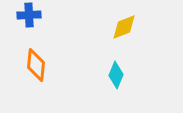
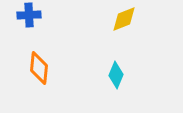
yellow diamond: moved 8 px up
orange diamond: moved 3 px right, 3 px down
